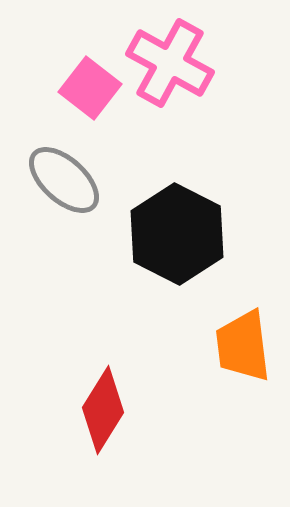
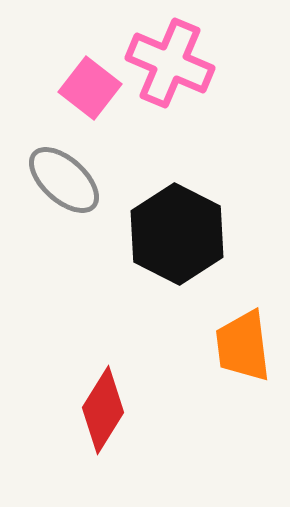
pink cross: rotated 6 degrees counterclockwise
